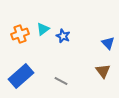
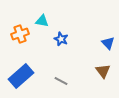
cyan triangle: moved 1 px left, 8 px up; rotated 48 degrees clockwise
blue star: moved 2 px left, 3 px down
